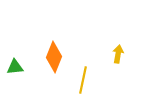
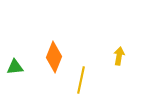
yellow arrow: moved 1 px right, 2 px down
yellow line: moved 2 px left
